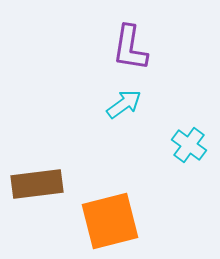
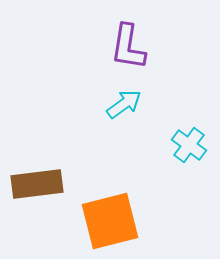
purple L-shape: moved 2 px left, 1 px up
